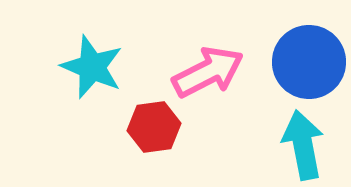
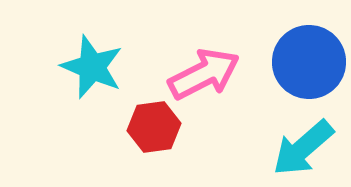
pink arrow: moved 4 px left, 2 px down
cyan arrow: moved 3 px down; rotated 120 degrees counterclockwise
